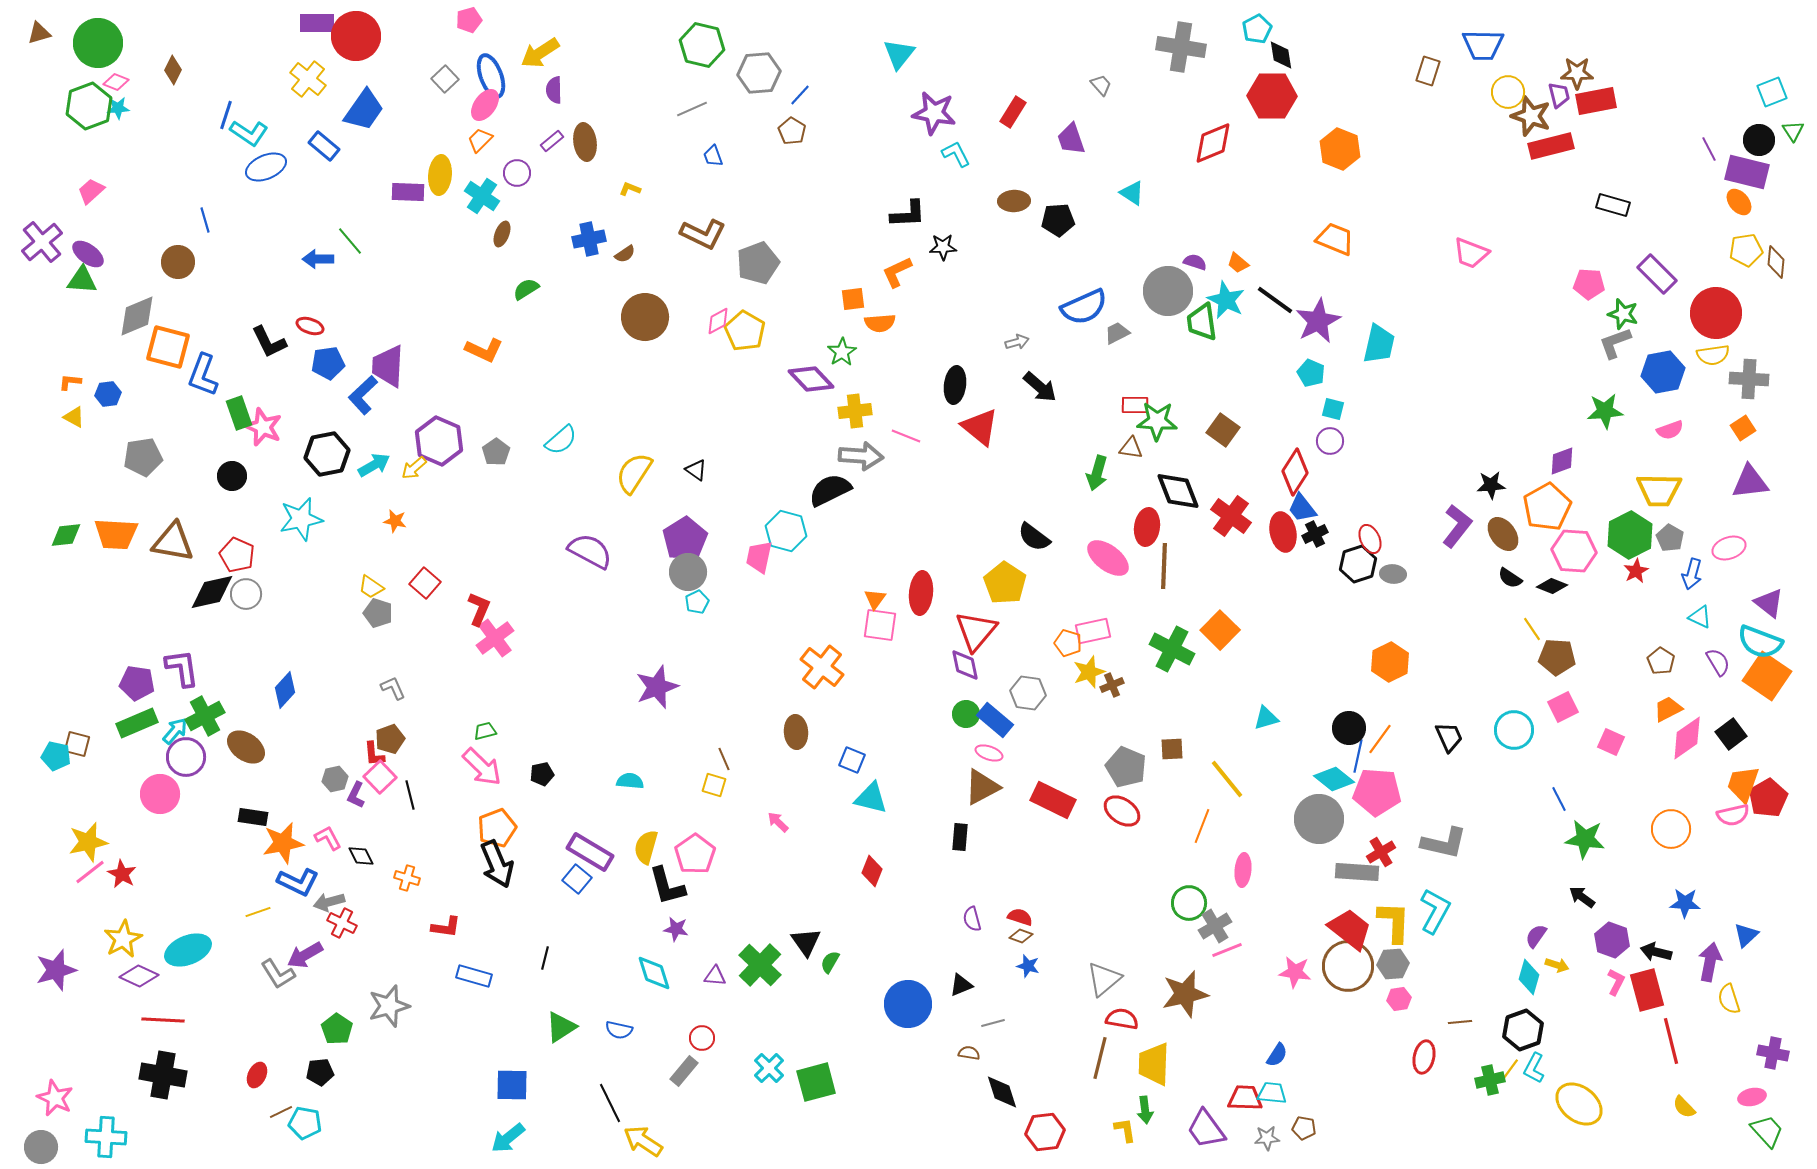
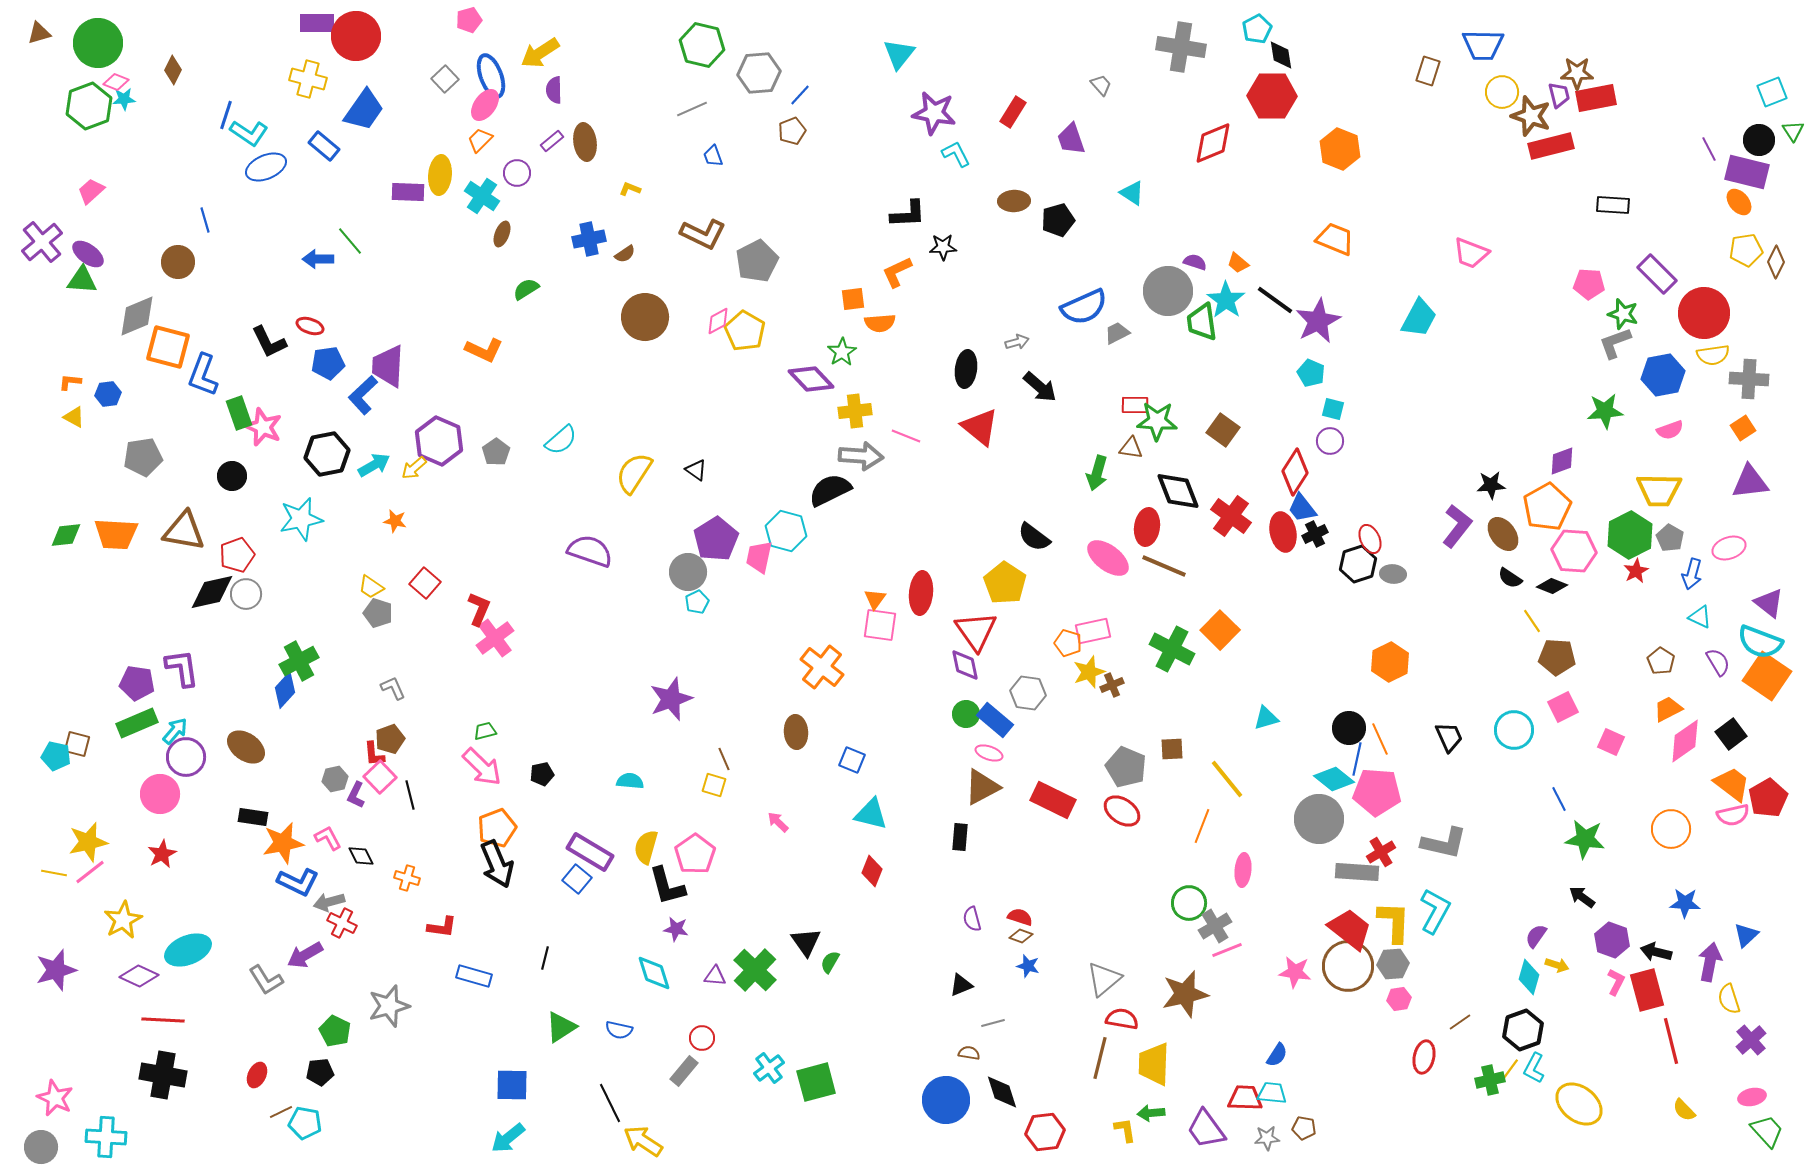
yellow cross at (308, 79): rotated 24 degrees counterclockwise
yellow circle at (1508, 92): moved 6 px left
red rectangle at (1596, 101): moved 3 px up
cyan star at (118, 108): moved 6 px right, 9 px up
brown pentagon at (792, 131): rotated 20 degrees clockwise
black rectangle at (1613, 205): rotated 12 degrees counterclockwise
black pentagon at (1058, 220): rotated 12 degrees counterclockwise
brown diamond at (1776, 262): rotated 20 degrees clockwise
gray pentagon at (758, 263): moved 1 px left, 2 px up; rotated 6 degrees counterclockwise
cyan star at (1226, 300): rotated 9 degrees clockwise
red circle at (1716, 313): moved 12 px left
cyan trapezoid at (1379, 344): moved 40 px right, 26 px up; rotated 15 degrees clockwise
blue hexagon at (1663, 372): moved 3 px down
black ellipse at (955, 385): moved 11 px right, 16 px up
purple pentagon at (685, 539): moved 31 px right
brown triangle at (173, 542): moved 11 px right, 11 px up
purple semicircle at (590, 551): rotated 9 degrees counterclockwise
red pentagon at (237, 555): rotated 28 degrees clockwise
brown line at (1164, 566): rotated 69 degrees counterclockwise
yellow line at (1532, 629): moved 8 px up
red triangle at (976, 631): rotated 15 degrees counterclockwise
purple star at (657, 687): moved 14 px right, 12 px down
green cross at (205, 716): moved 94 px right, 55 px up
pink diamond at (1687, 738): moved 2 px left, 3 px down
orange line at (1380, 739): rotated 60 degrees counterclockwise
blue line at (1358, 756): moved 1 px left, 3 px down
orange trapezoid at (1743, 784): moved 11 px left; rotated 108 degrees clockwise
cyan triangle at (871, 798): moved 16 px down
red star at (122, 874): moved 40 px right, 20 px up; rotated 16 degrees clockwise
yellow line at (258, 912): moved 204 px left, 39 px up; rotated 30 degrees clockwise
red L-shape at (446, 927): moved 4 px left
yellow star at (123, 939): moved 19 px up
green cross at (760, 965): moved 5 px left, 5 px down
gray L-shape at (278, 974): moved 12 px left, 6 px down
blue circle at (908, 1004): moved 38 px right, 96 px down
brown line at (1460, 1022): rotated 30 degrees counterclockwise
green pentagon at (337, 1029): moved 2 px left, 2 px down; rotated 8 degrees counterclockwise
purple cross at (1773, 1053): moved 22 px left, 13 px up; rotated 36 degrees clockwise
cyan cross at (769, 1068): rotated 8 degrees clockwise
yellow semicircle at (1684, 1107): moved 3 px down
green arrow at (1145, 1110): moved 6 px right, 3 px down; rotated 92 degrees clockwise
